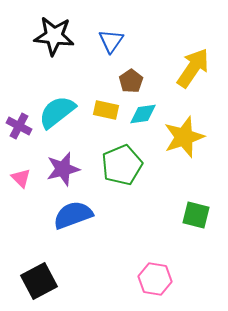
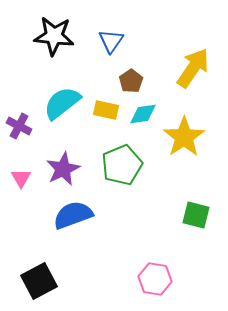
cyan semicircle: moved 5 px right, 9 px up
yellow star: rotated 15 degrees counterclockwise
purple star: rotated 12 degrees counterclockwise
pink triangle: rotated 15 degrees clockwise
